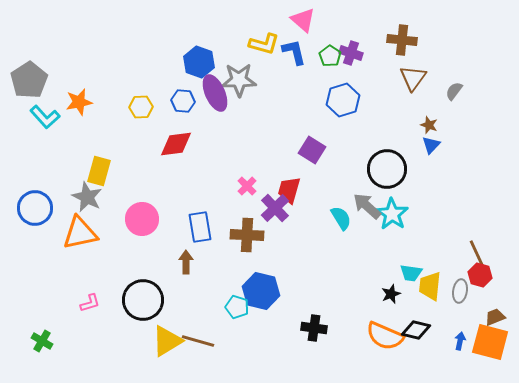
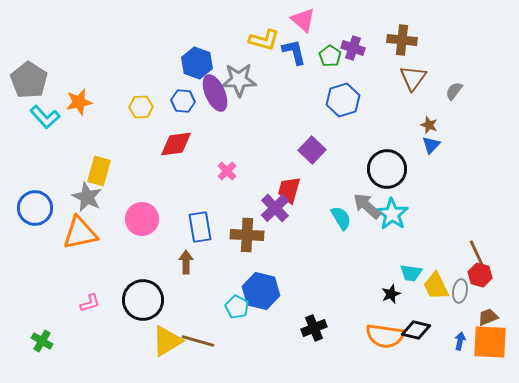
yellow L-shape at (264, 44): moved 4 px up
purple cross at (351, 53): moved 2 px right, 5 px up
blue hexagon at (199, 62): moved 2 px left, 1 px down
gray pentagon at (29, 80): rotated 6 degrees counterclockwise
purple square at (312, 150): rotated 12 degrees clockwise
pink cross at (247, 186): moved 20 px left, 15 px up
yellow trapezoid at (430, 286): moved 6 px right; rotated 32 degrees counterclockwise
cyan pentagon at (237, 307): rotated 10 degrees clockwise
brown trapezoid at (495, 317): moved 7 px left
black cross at (314, 328): rotated 30 degrees counterclockwise
orange semicircle at (385, 336): rotated 15 degrees counterclockwise
orange square at (490, 342): rotated 12 degrees counterclockwise
